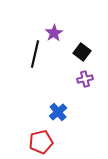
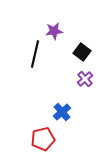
purple star: moved 2 px up; rotated 24 degrees clockwise
purple cross: rotated 28 degrees counterclockwise
blue cross: moved 4 px right
red pentagon: moved 2 px right, 3 px up
